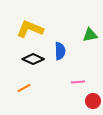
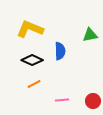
black diamond: moved 1 px left, 1 px down
pink line: moved 16 px left, 18 px down
orange line: moved 10 px right, 4 px up
